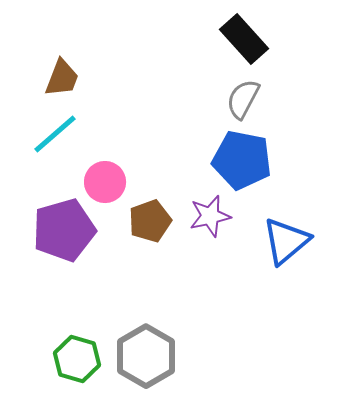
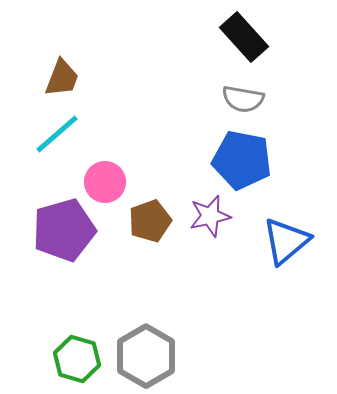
black rectangle: moved 2 px up
gray semicircle: rotated 108 degrees counterclockwise
cyan line: moved 2 px right
